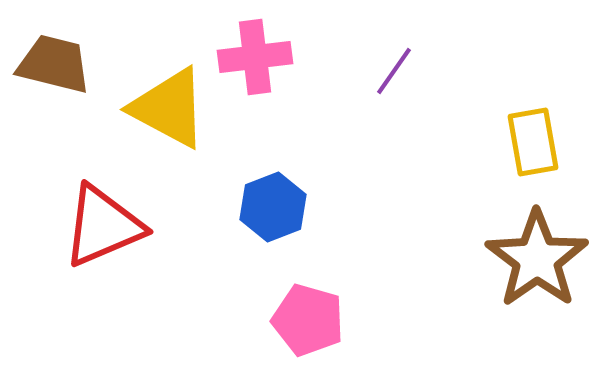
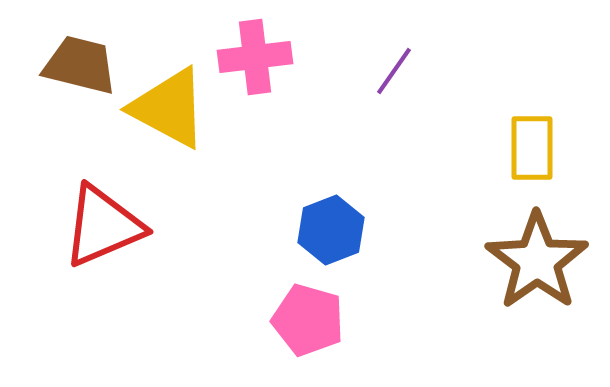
brown trapezoid: moved 26 px right, 1 px down
yellow rectangle: moved 1 px left, 6 px down; rotated 10 degrees clockwise
blue hexagon: moved 58 px right, 23 px down
brown star: moved 2 px down
